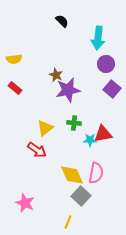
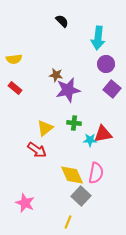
brown star: rotated 16 degrees counterclockwise
